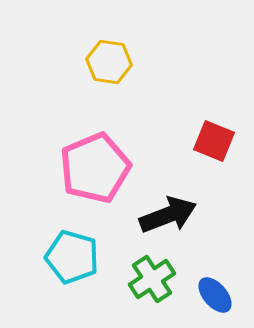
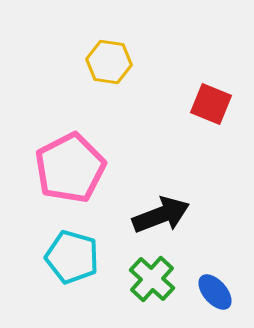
red square: moved 3 px left, 37 px up
pink pentagon: moved 25 px left; rotated 4 degrees counterclockwise
black arrow: moved 7 px left
green cross: rotated 15 degrees counterclockwise
blue ellipse: moved 3 px up
